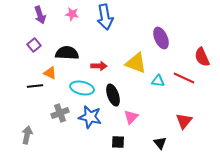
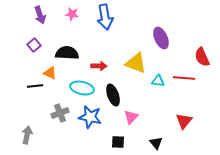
red line: rotated 20 degrees counterclockwise
black triangle: moved 4 px left
